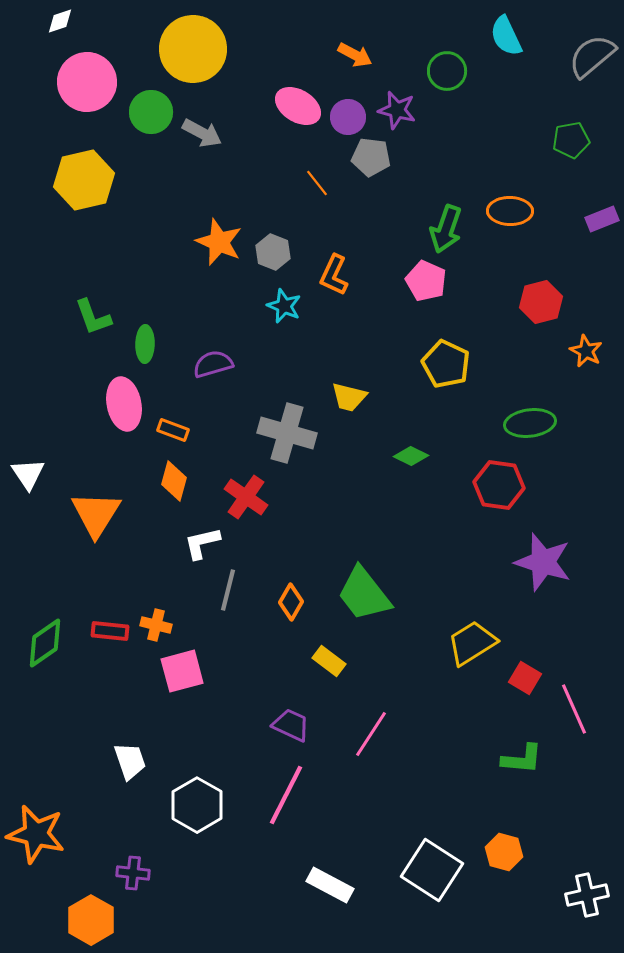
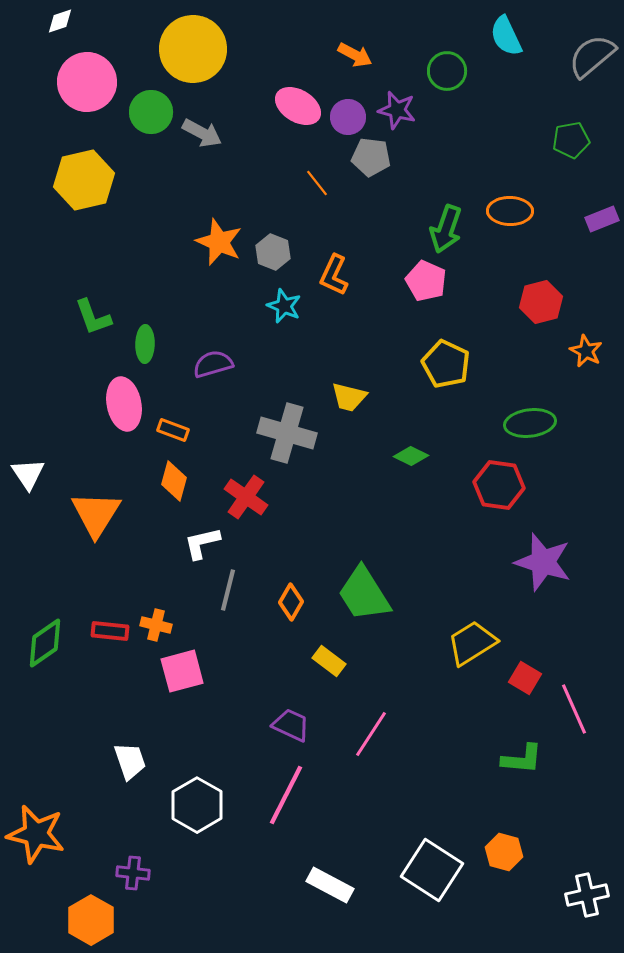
green trapezoid at (364, 594): rotated 6 degrees clockwise
